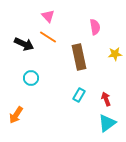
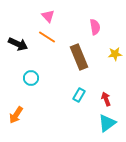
orange line: moved 1 px left
black arrow: moved 6 px left
brown rectangle: rotated 10 degrees counterclockwise
